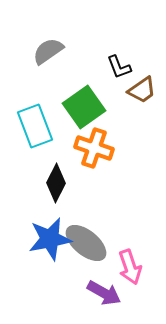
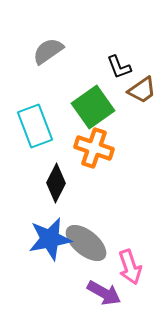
green square: moved 9 px right
